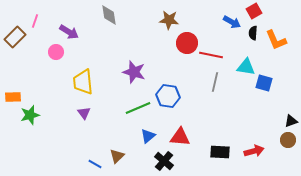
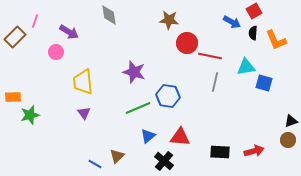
red line: moved 1 px left, 1 px down
cyan triangle: rotated 18 degrees counterclockwise
